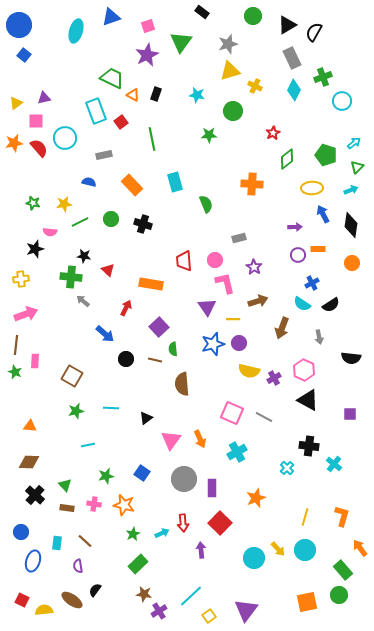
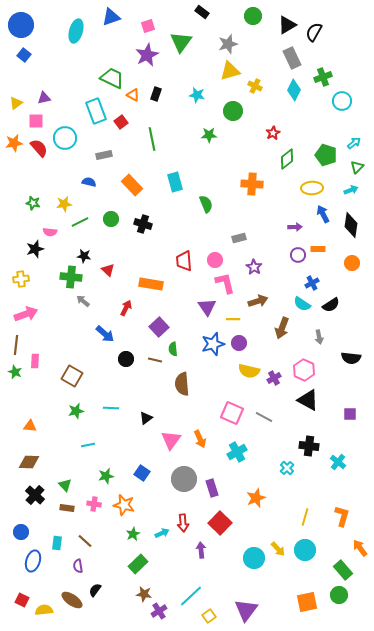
blue circle at (19, 25): moved 2 px right
cyan cross at (334, 464): moved 4 px right, 2 px up
purple rectangle at (212, 488): rotated 18 degrees counterclockwise
